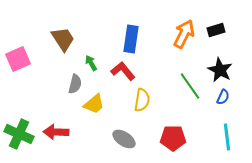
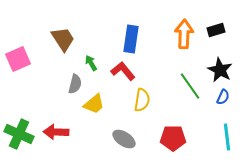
orange arrow: rotated 24 degrees counterclockwise
